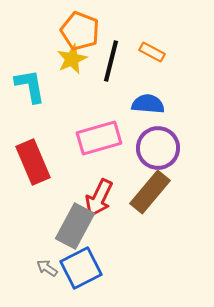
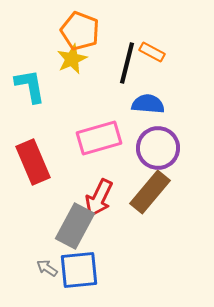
black line: moved 16 px right, 2 px down
blue square: moved 2 px left, 2 px down; rotated 21 degrees clockwise
